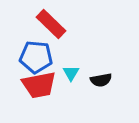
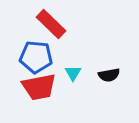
cyan triangle: moved 2 px right
black semicircle: moved 8 px right, 5 px up
red trapezoid: moved 2 px down
